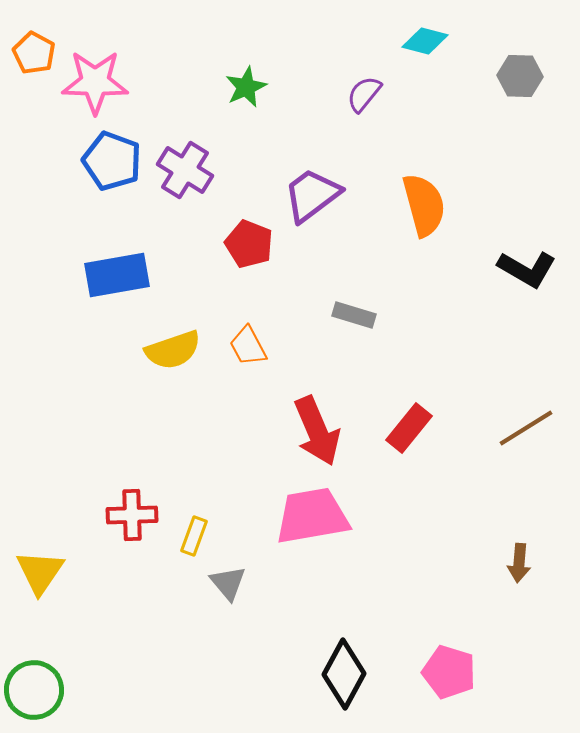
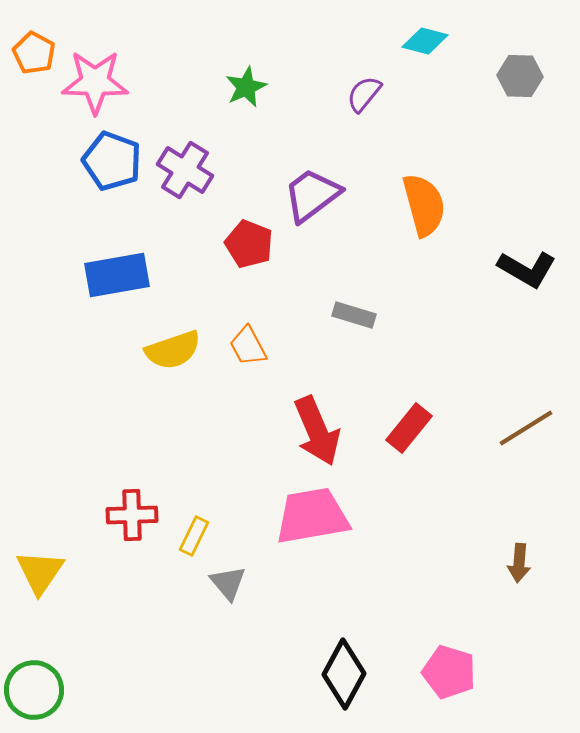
yellow rectangle: rotated 6 degrees clockwise
